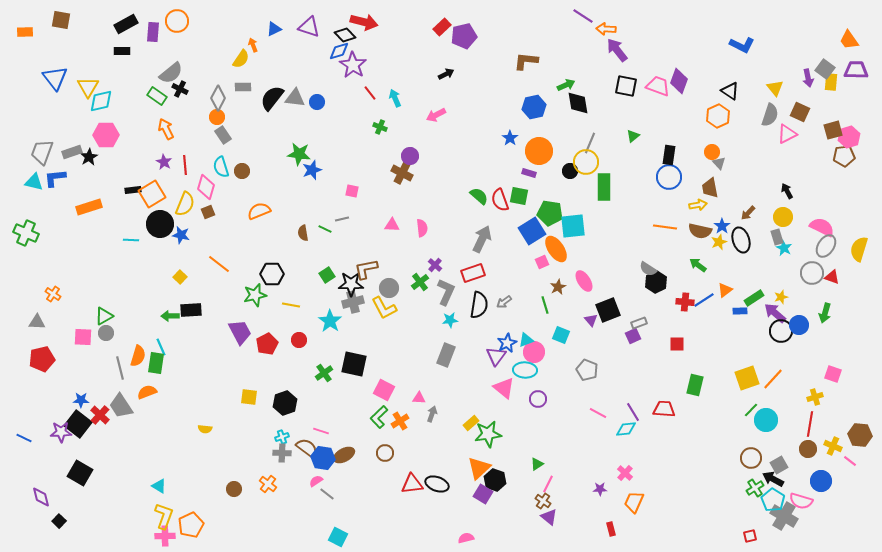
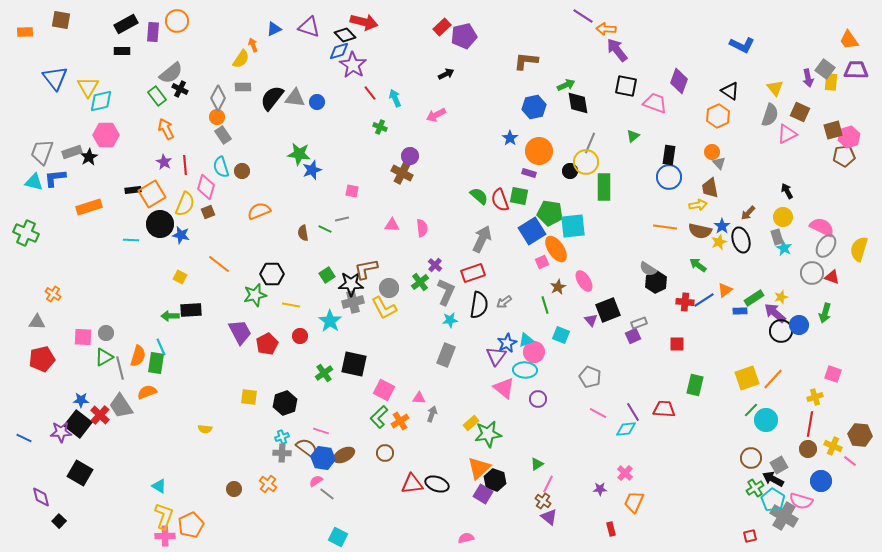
pink trapezoid at (658, 86): moved 3 px left, 17 px down
green rectangle at (157, 96): rotated 18 degrees clockwise
yellow square at (180, 277): rotated 16 degrees counterclockwise
green triangle at (104, 316): moved 41 px down
red circle at (299, 340): moved 1 px right, 4 px up
gray pentagon at (587, 370): moved 3 px right, 7 px down
